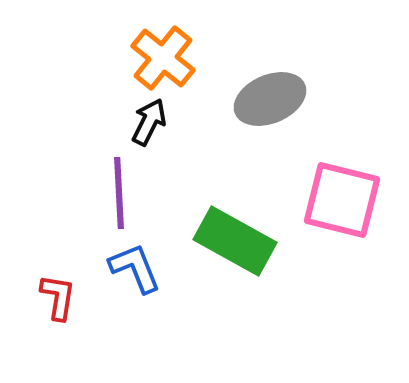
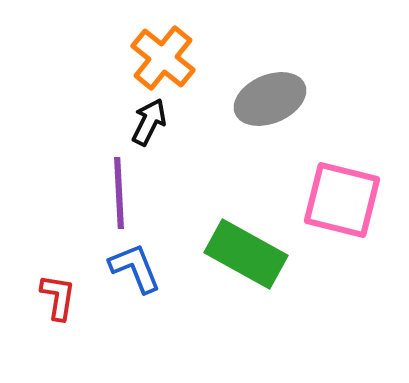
green rectangle: moved 11 px right, 13 px down
